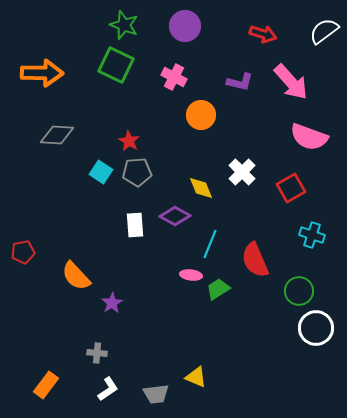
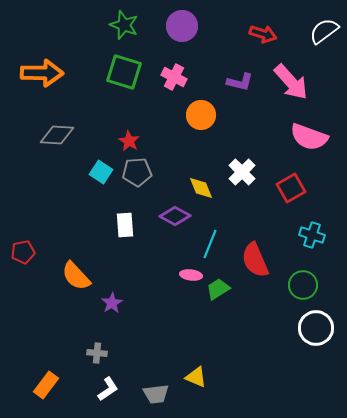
purple circle: moved 3 px left
green square: moved 8 px right, 7 px down; rotated 9 degrees counterclockwise
white rectangle: moved 10 px left
green circle: moved 4 px right, 6 px up
